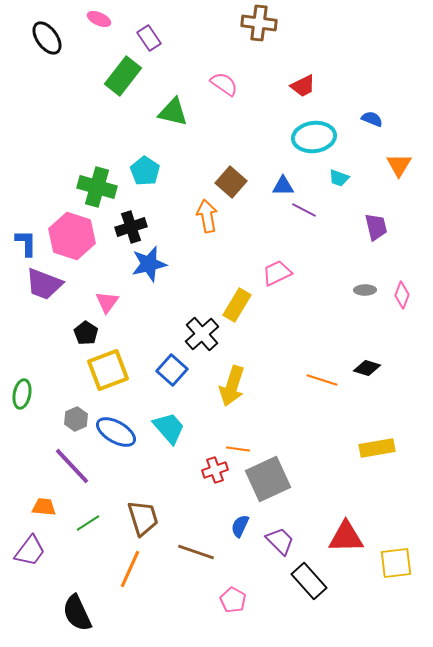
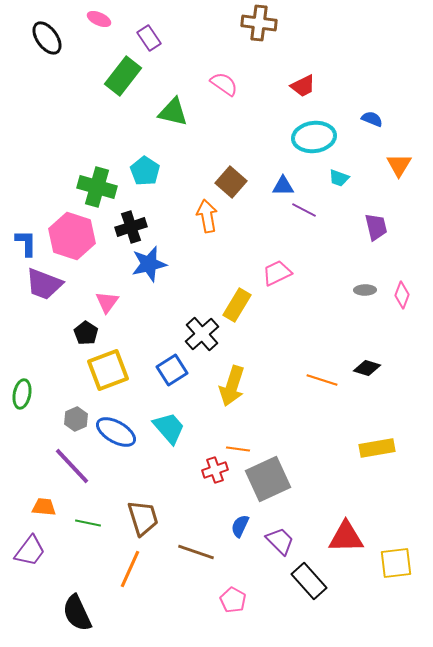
blue square at (172, 370): rotated 16 degrees clockwise
green line at (88, 523): rotated 45 degrees clockwise
